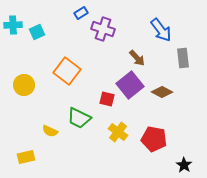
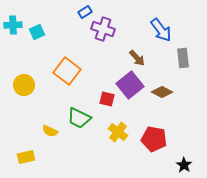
blue rectangle: moved 4 px right, 1 px up
